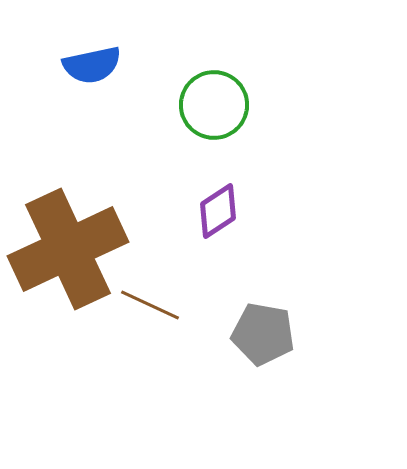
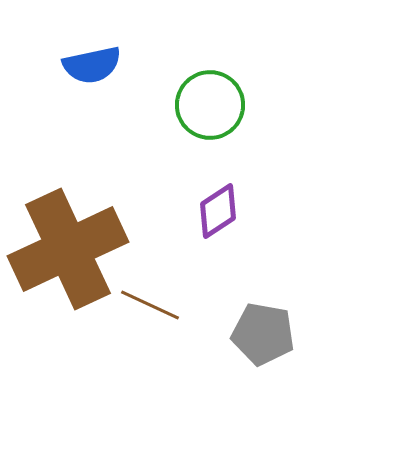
green circle: moved 4 px left
